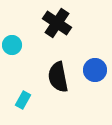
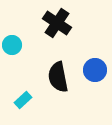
cyan rectangle: rotated 18 degrees clockwise
